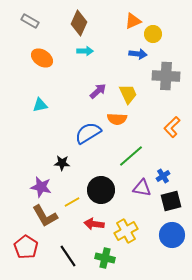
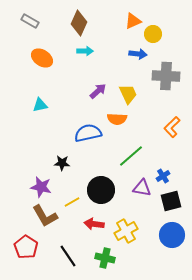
blue semicircle: rotated 20 degrees clockwise
